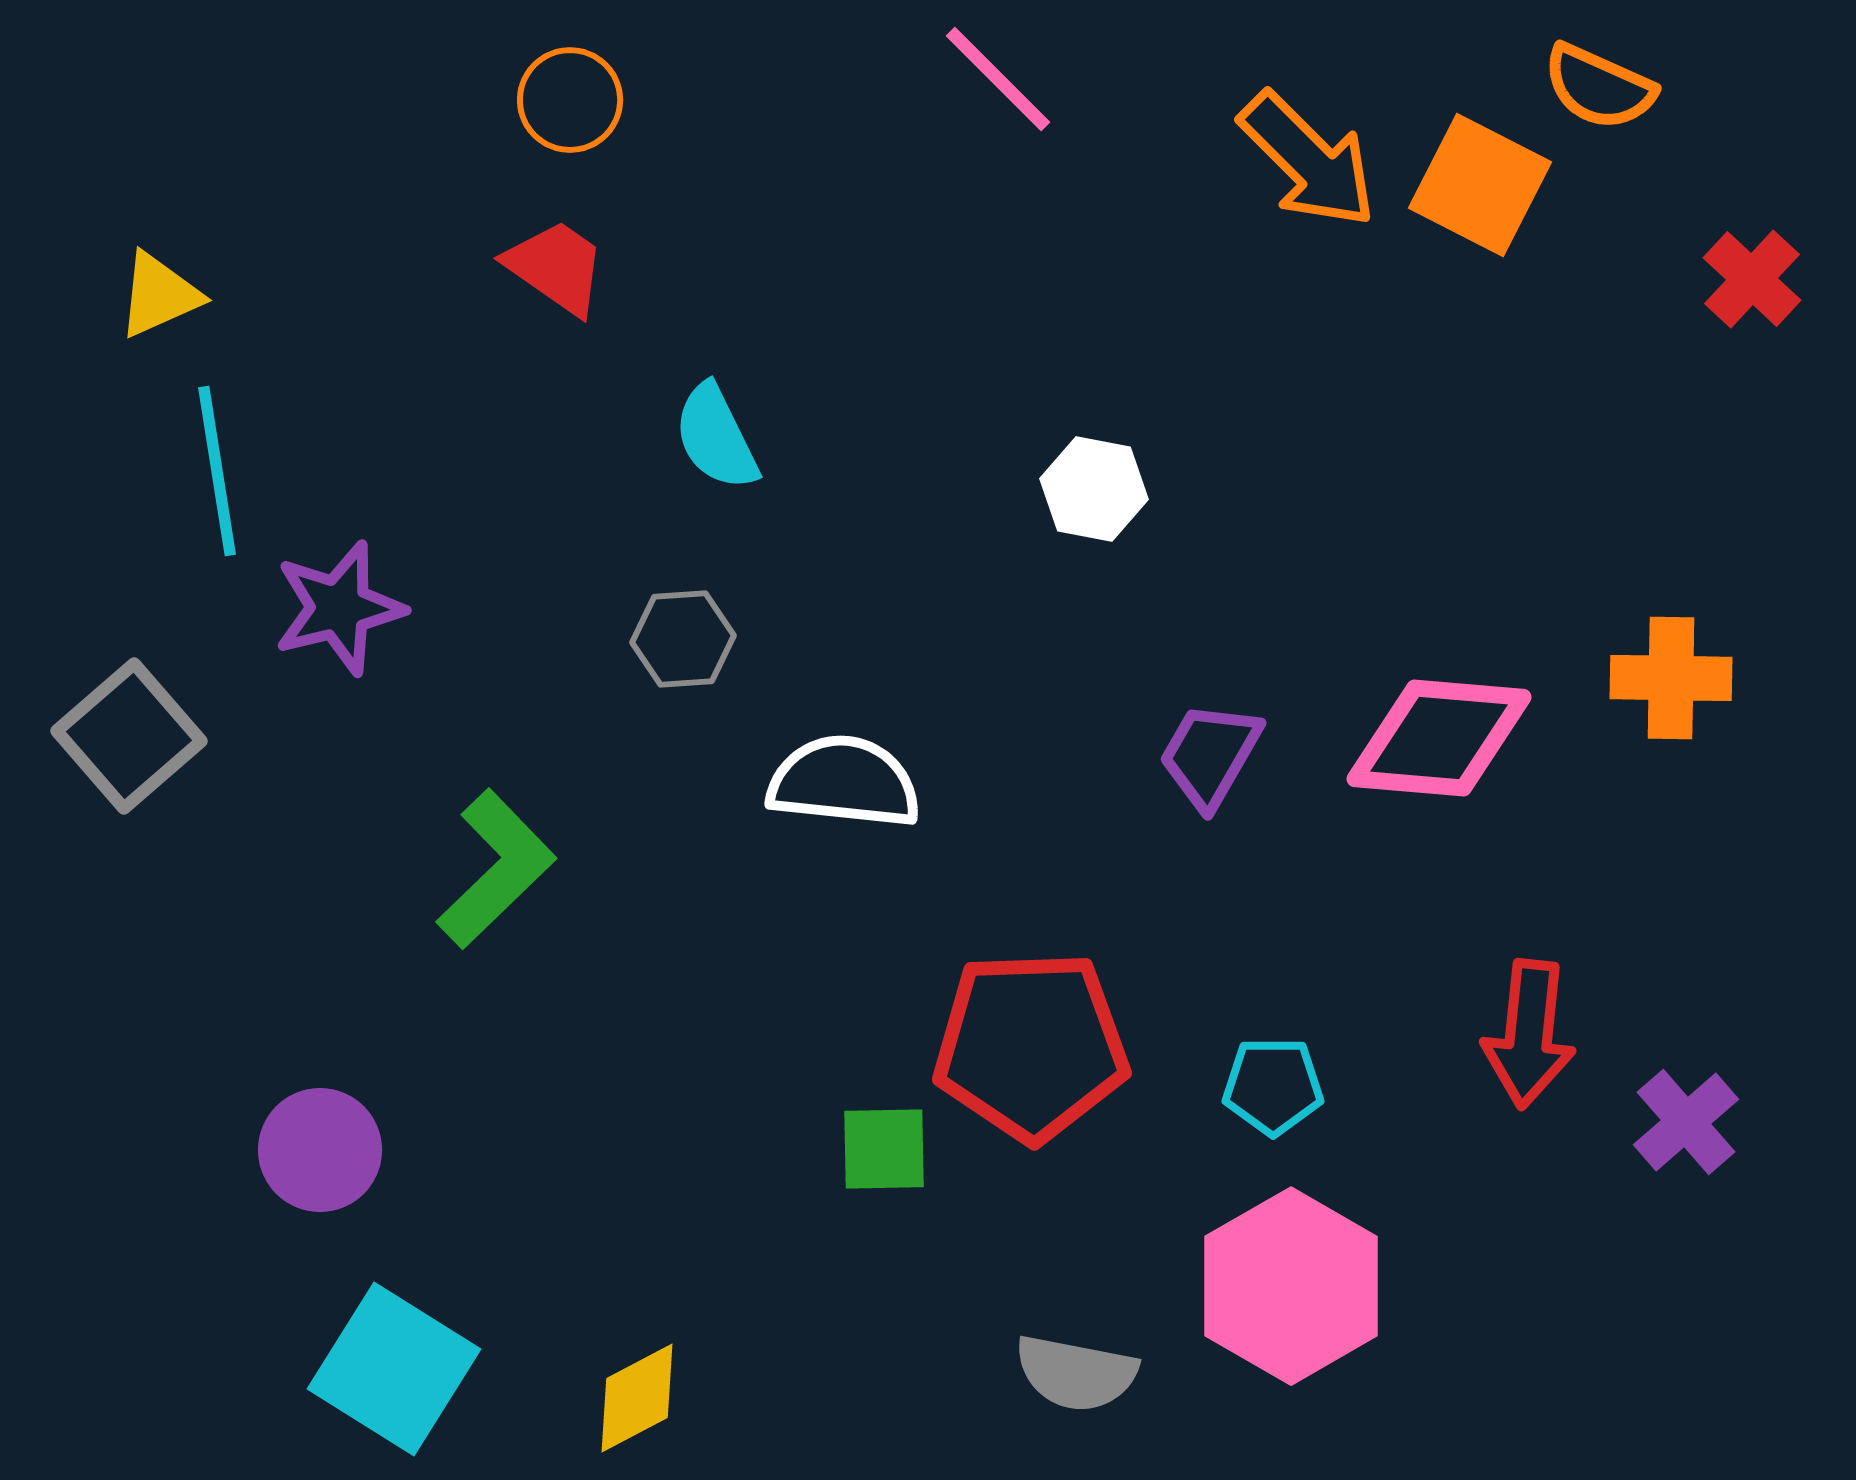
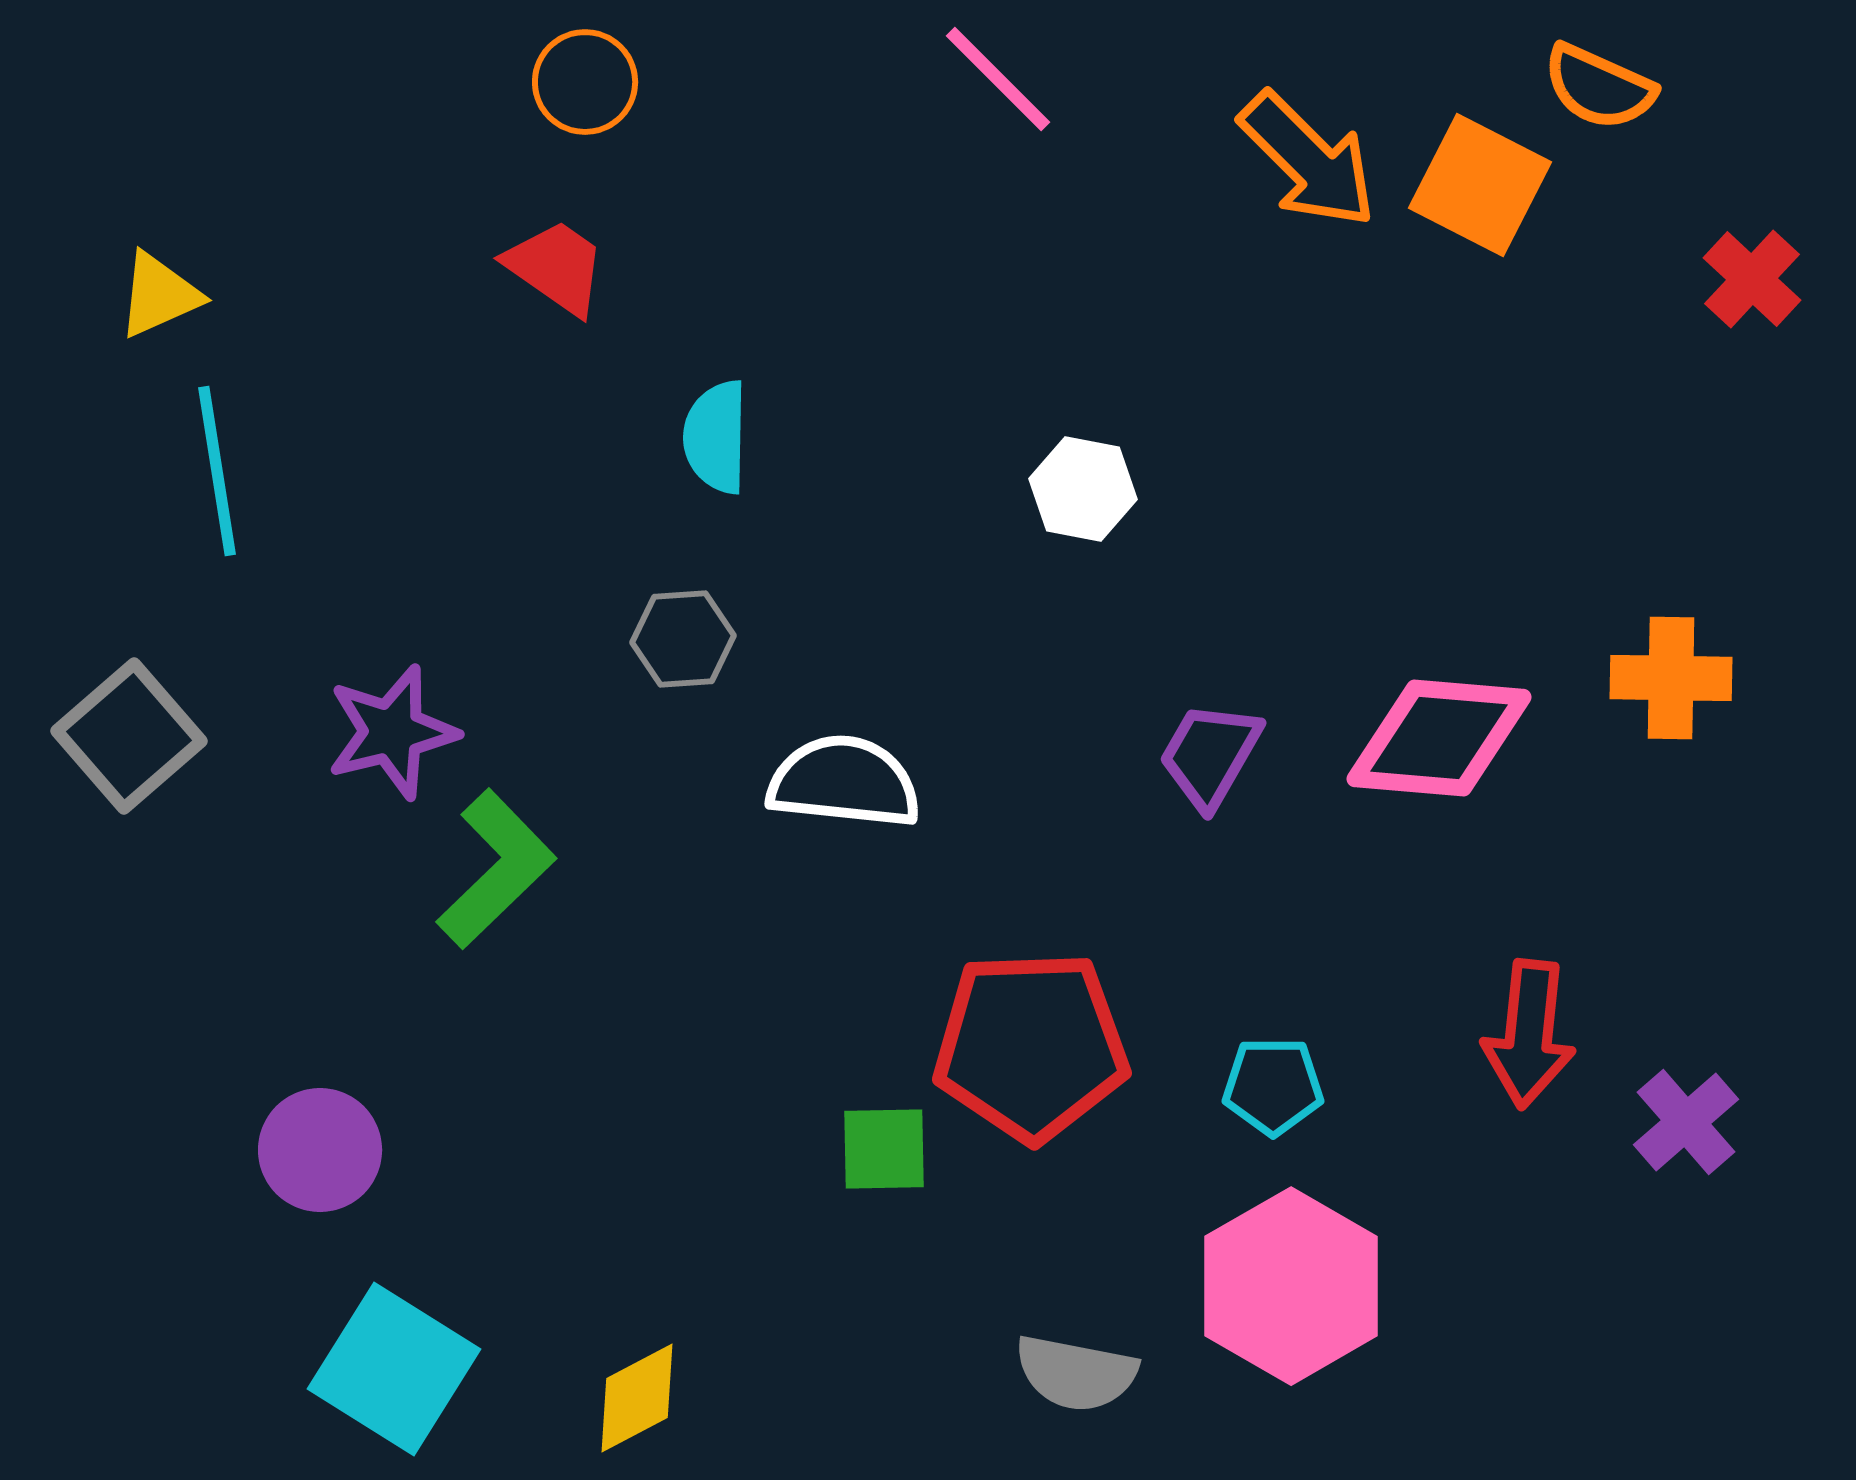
orange circle: moved 15 px right, 18 px up
cyan semicircle: rotated 27 degrees clockwise
white hexagon: moved 11 px left
purple star: moved 53 px right, 124 px down
